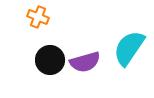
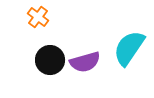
orange cross: rotated 15 degrees clockwise
